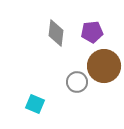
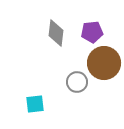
brown circle: moved 3 px up
cyan square: rotated 30 degrees counterclockwise
